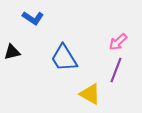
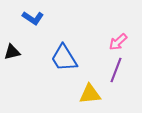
yellow triangle: rotated 35 degrees counterclockwise
